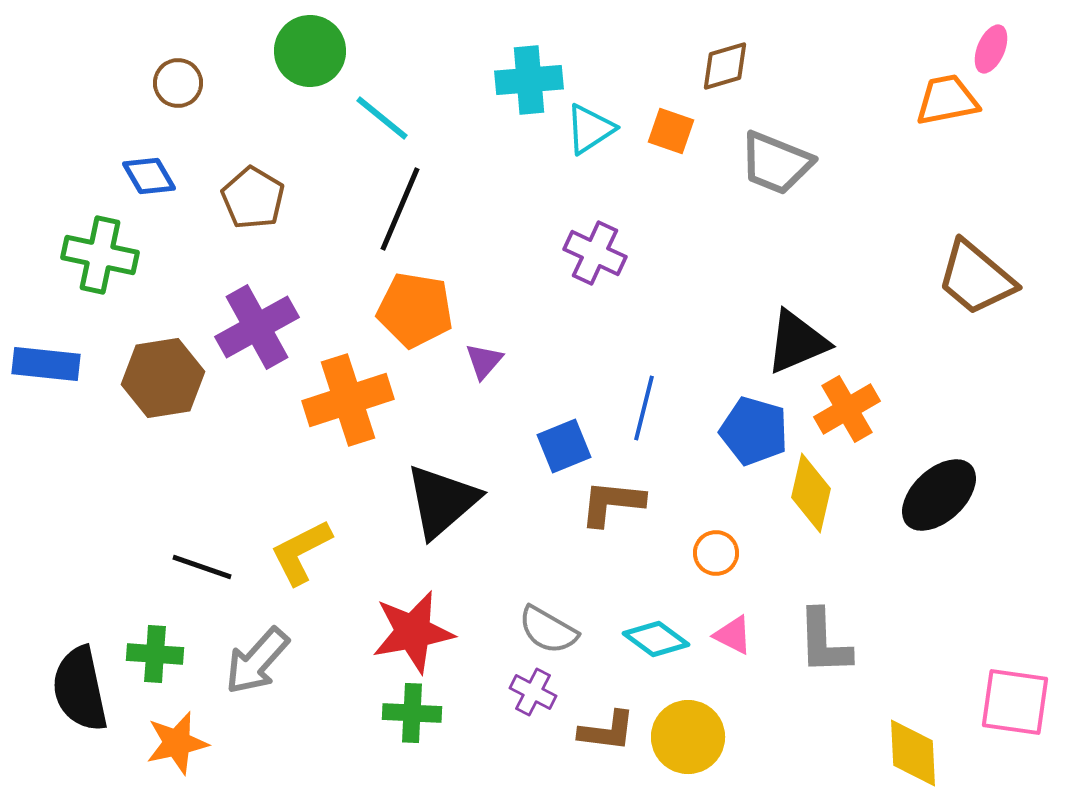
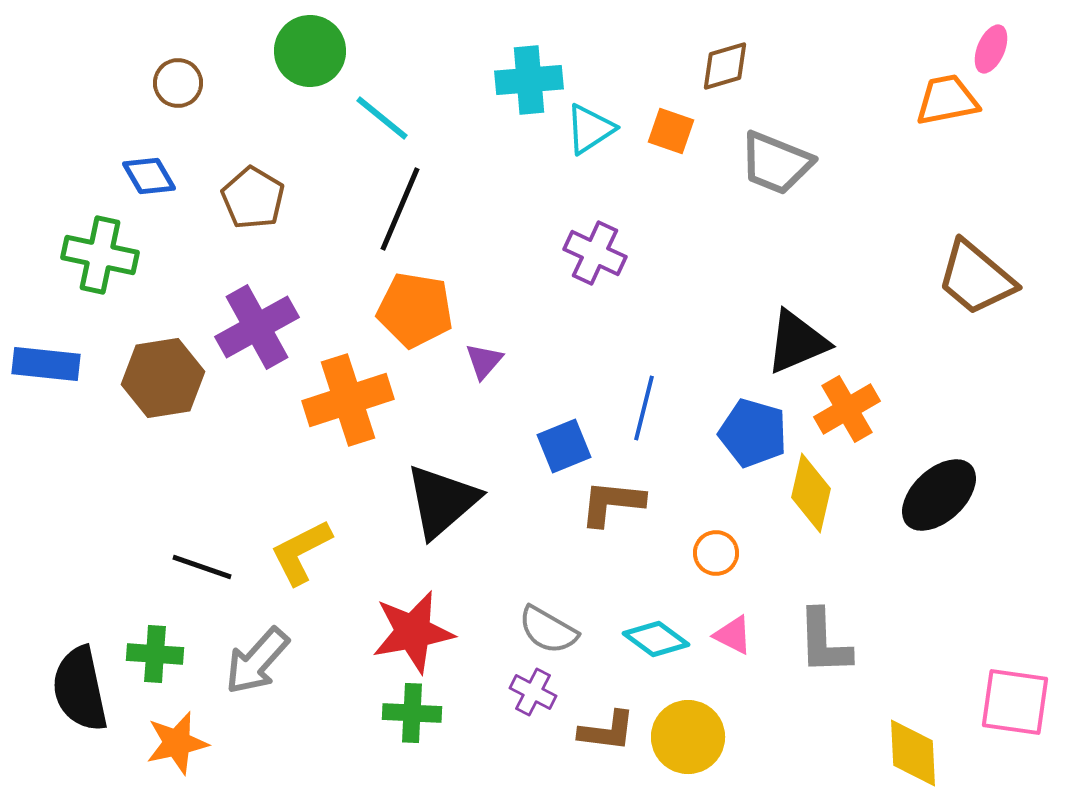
blue pentagon at (754, 431): moved 1 px left, 2 px down
